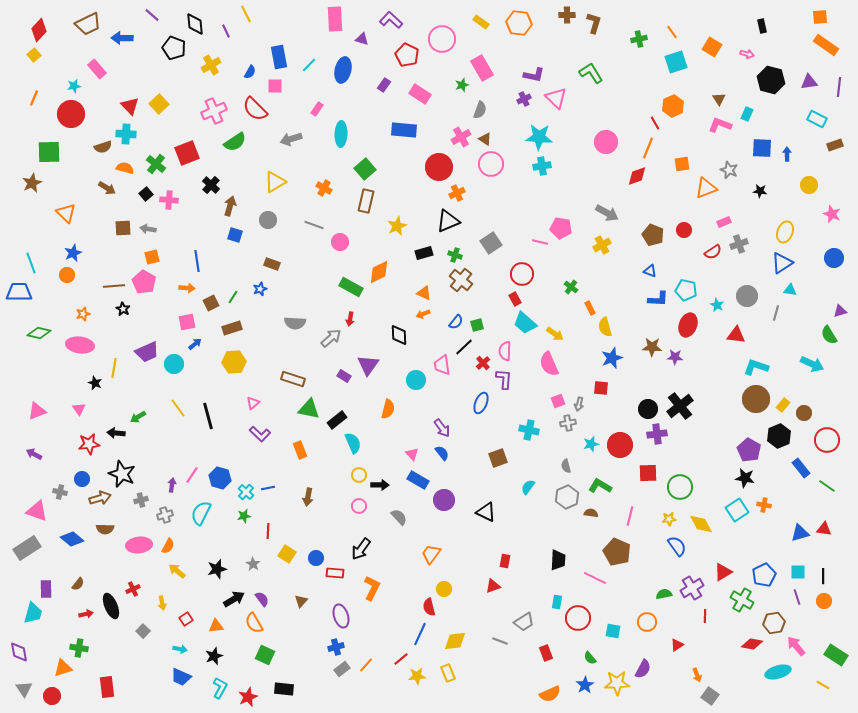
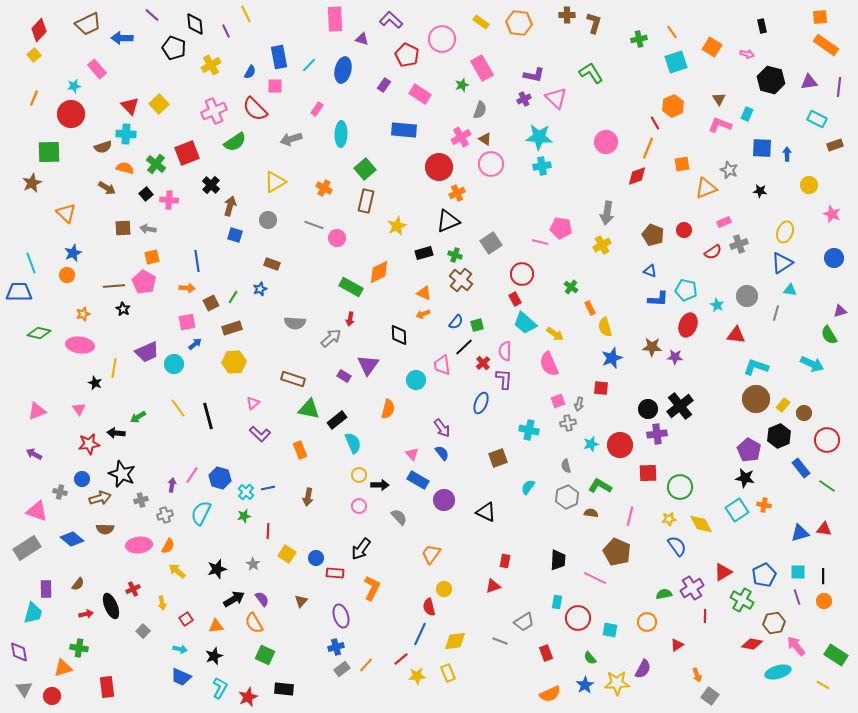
gray arrow at (607, 213): rotated 70 degrees clockwise
pink circle at (340, 242): moved 3 px left, 4 px up
cyan square at (613, 631): moved 3 px left, 1 px up
